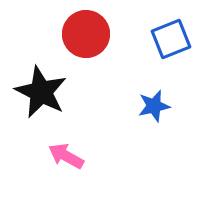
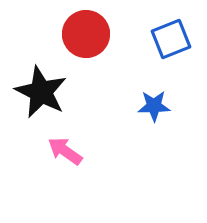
blue star: rotated 12 degrees clockwise
pink arrow: moved 1 px left, 5 px up; rotated 6 degrees clockwise
